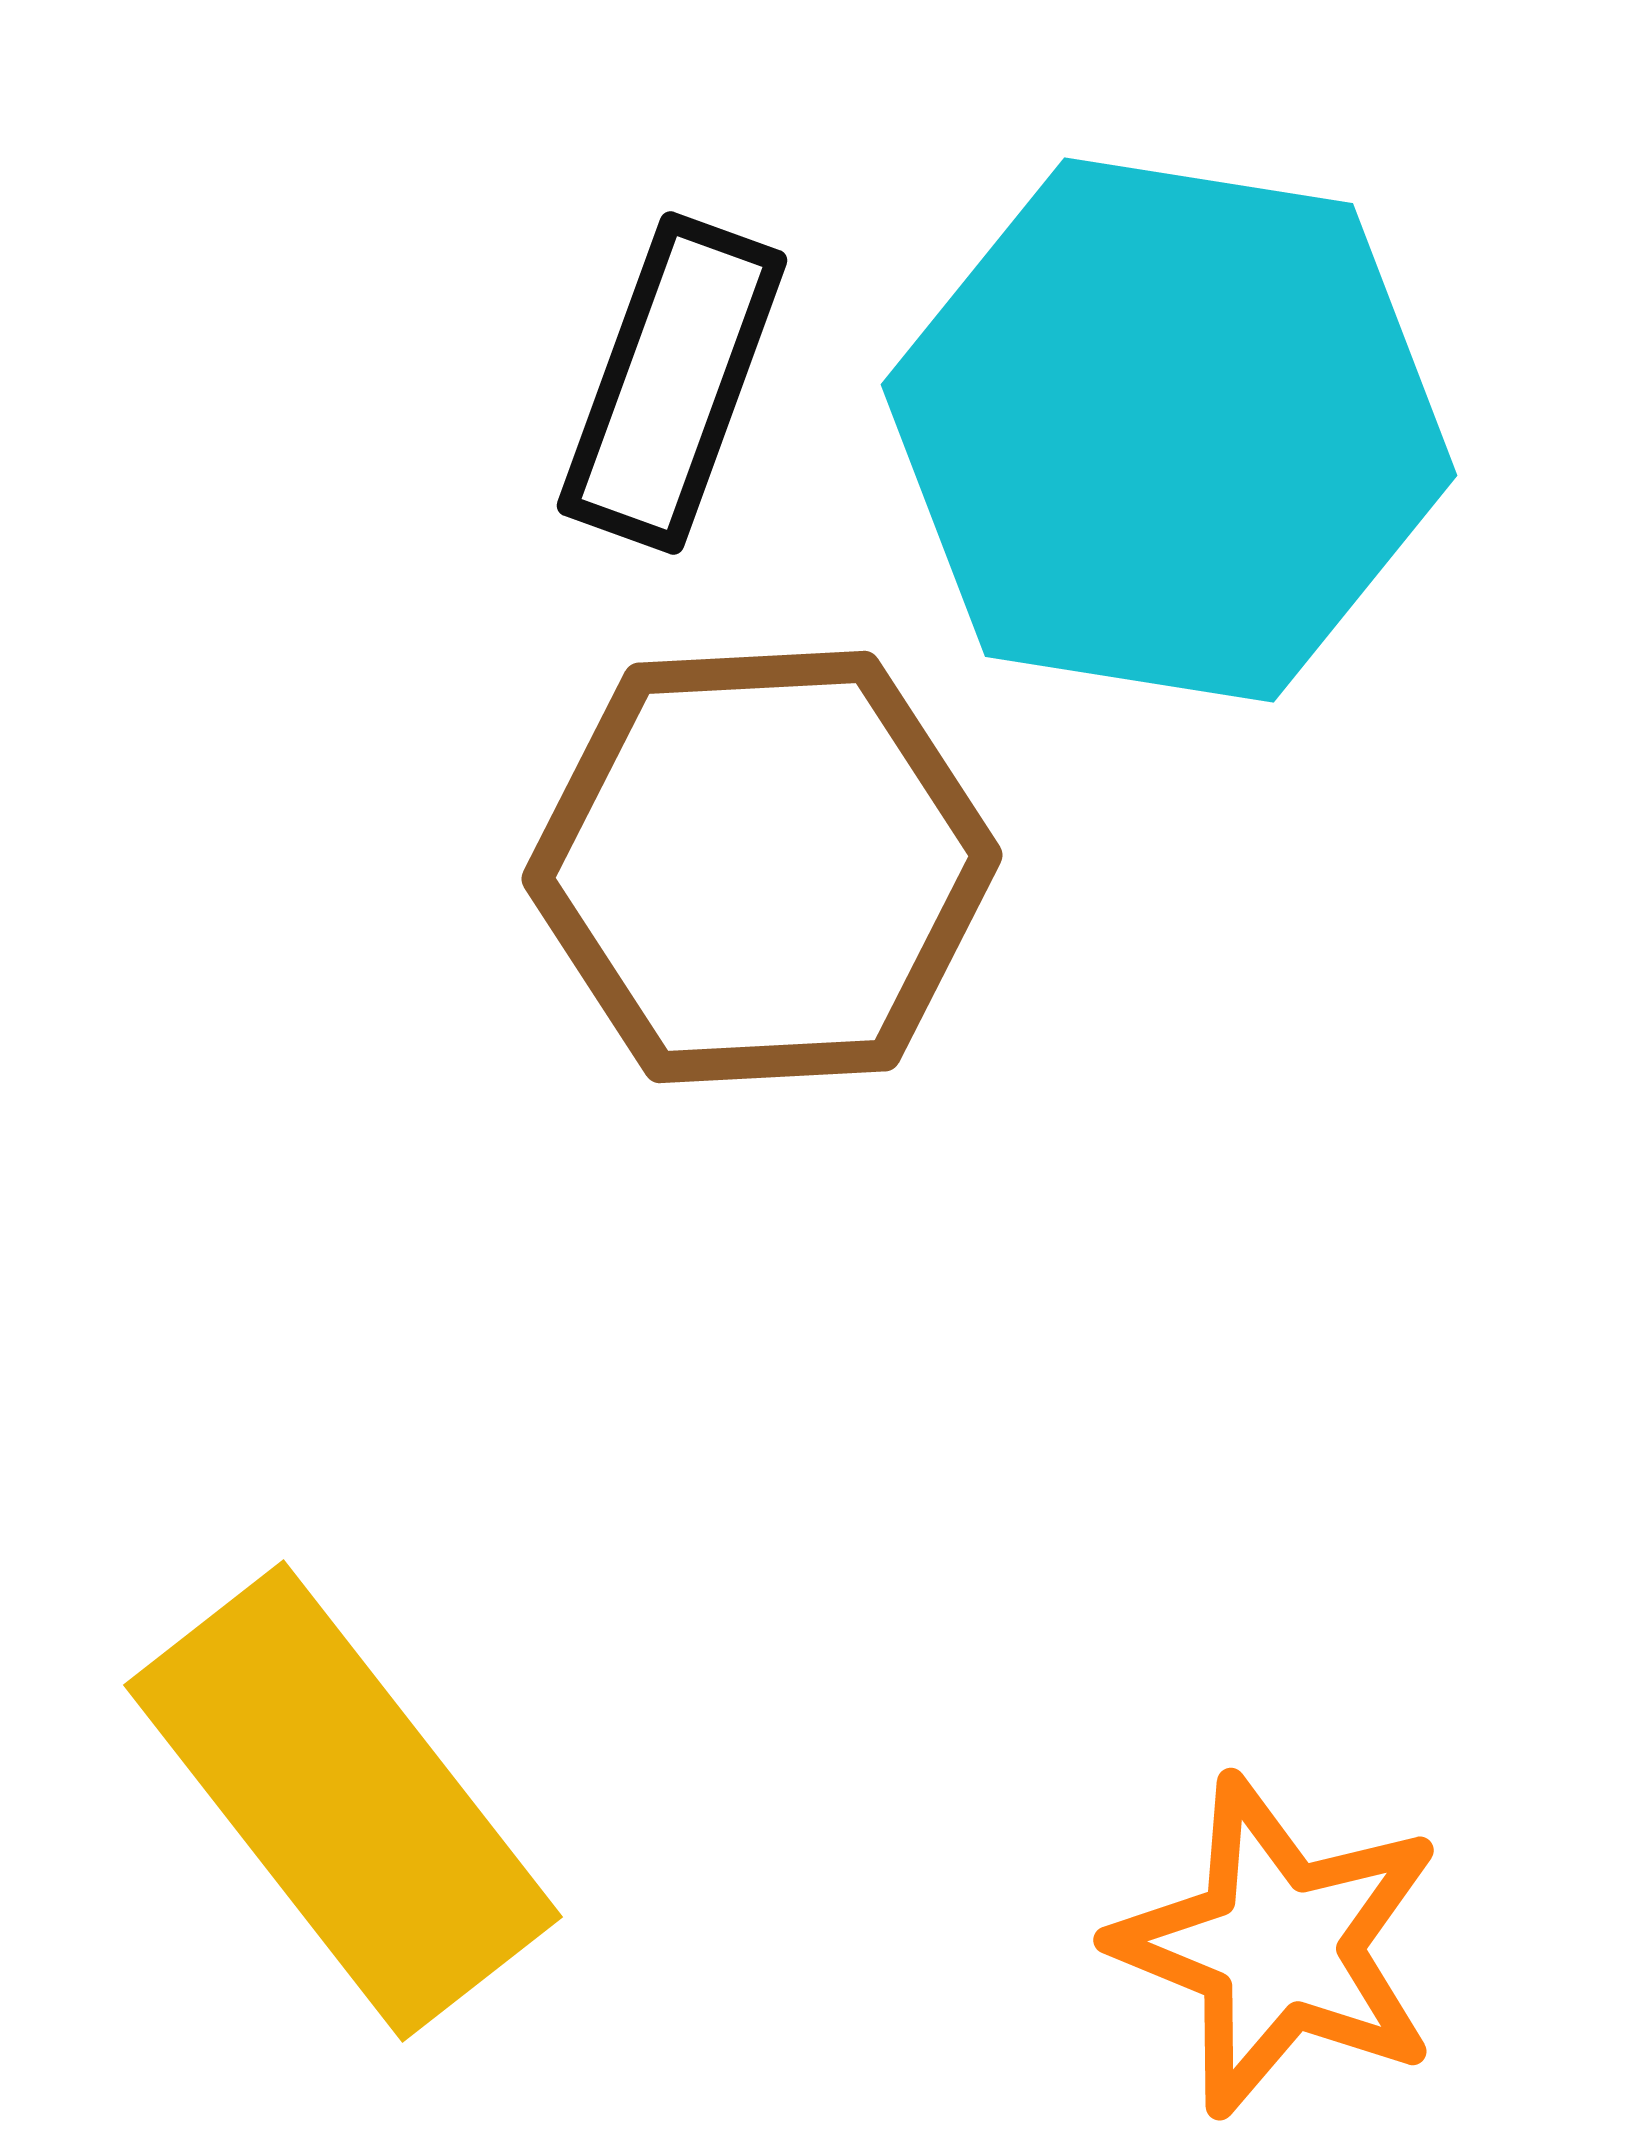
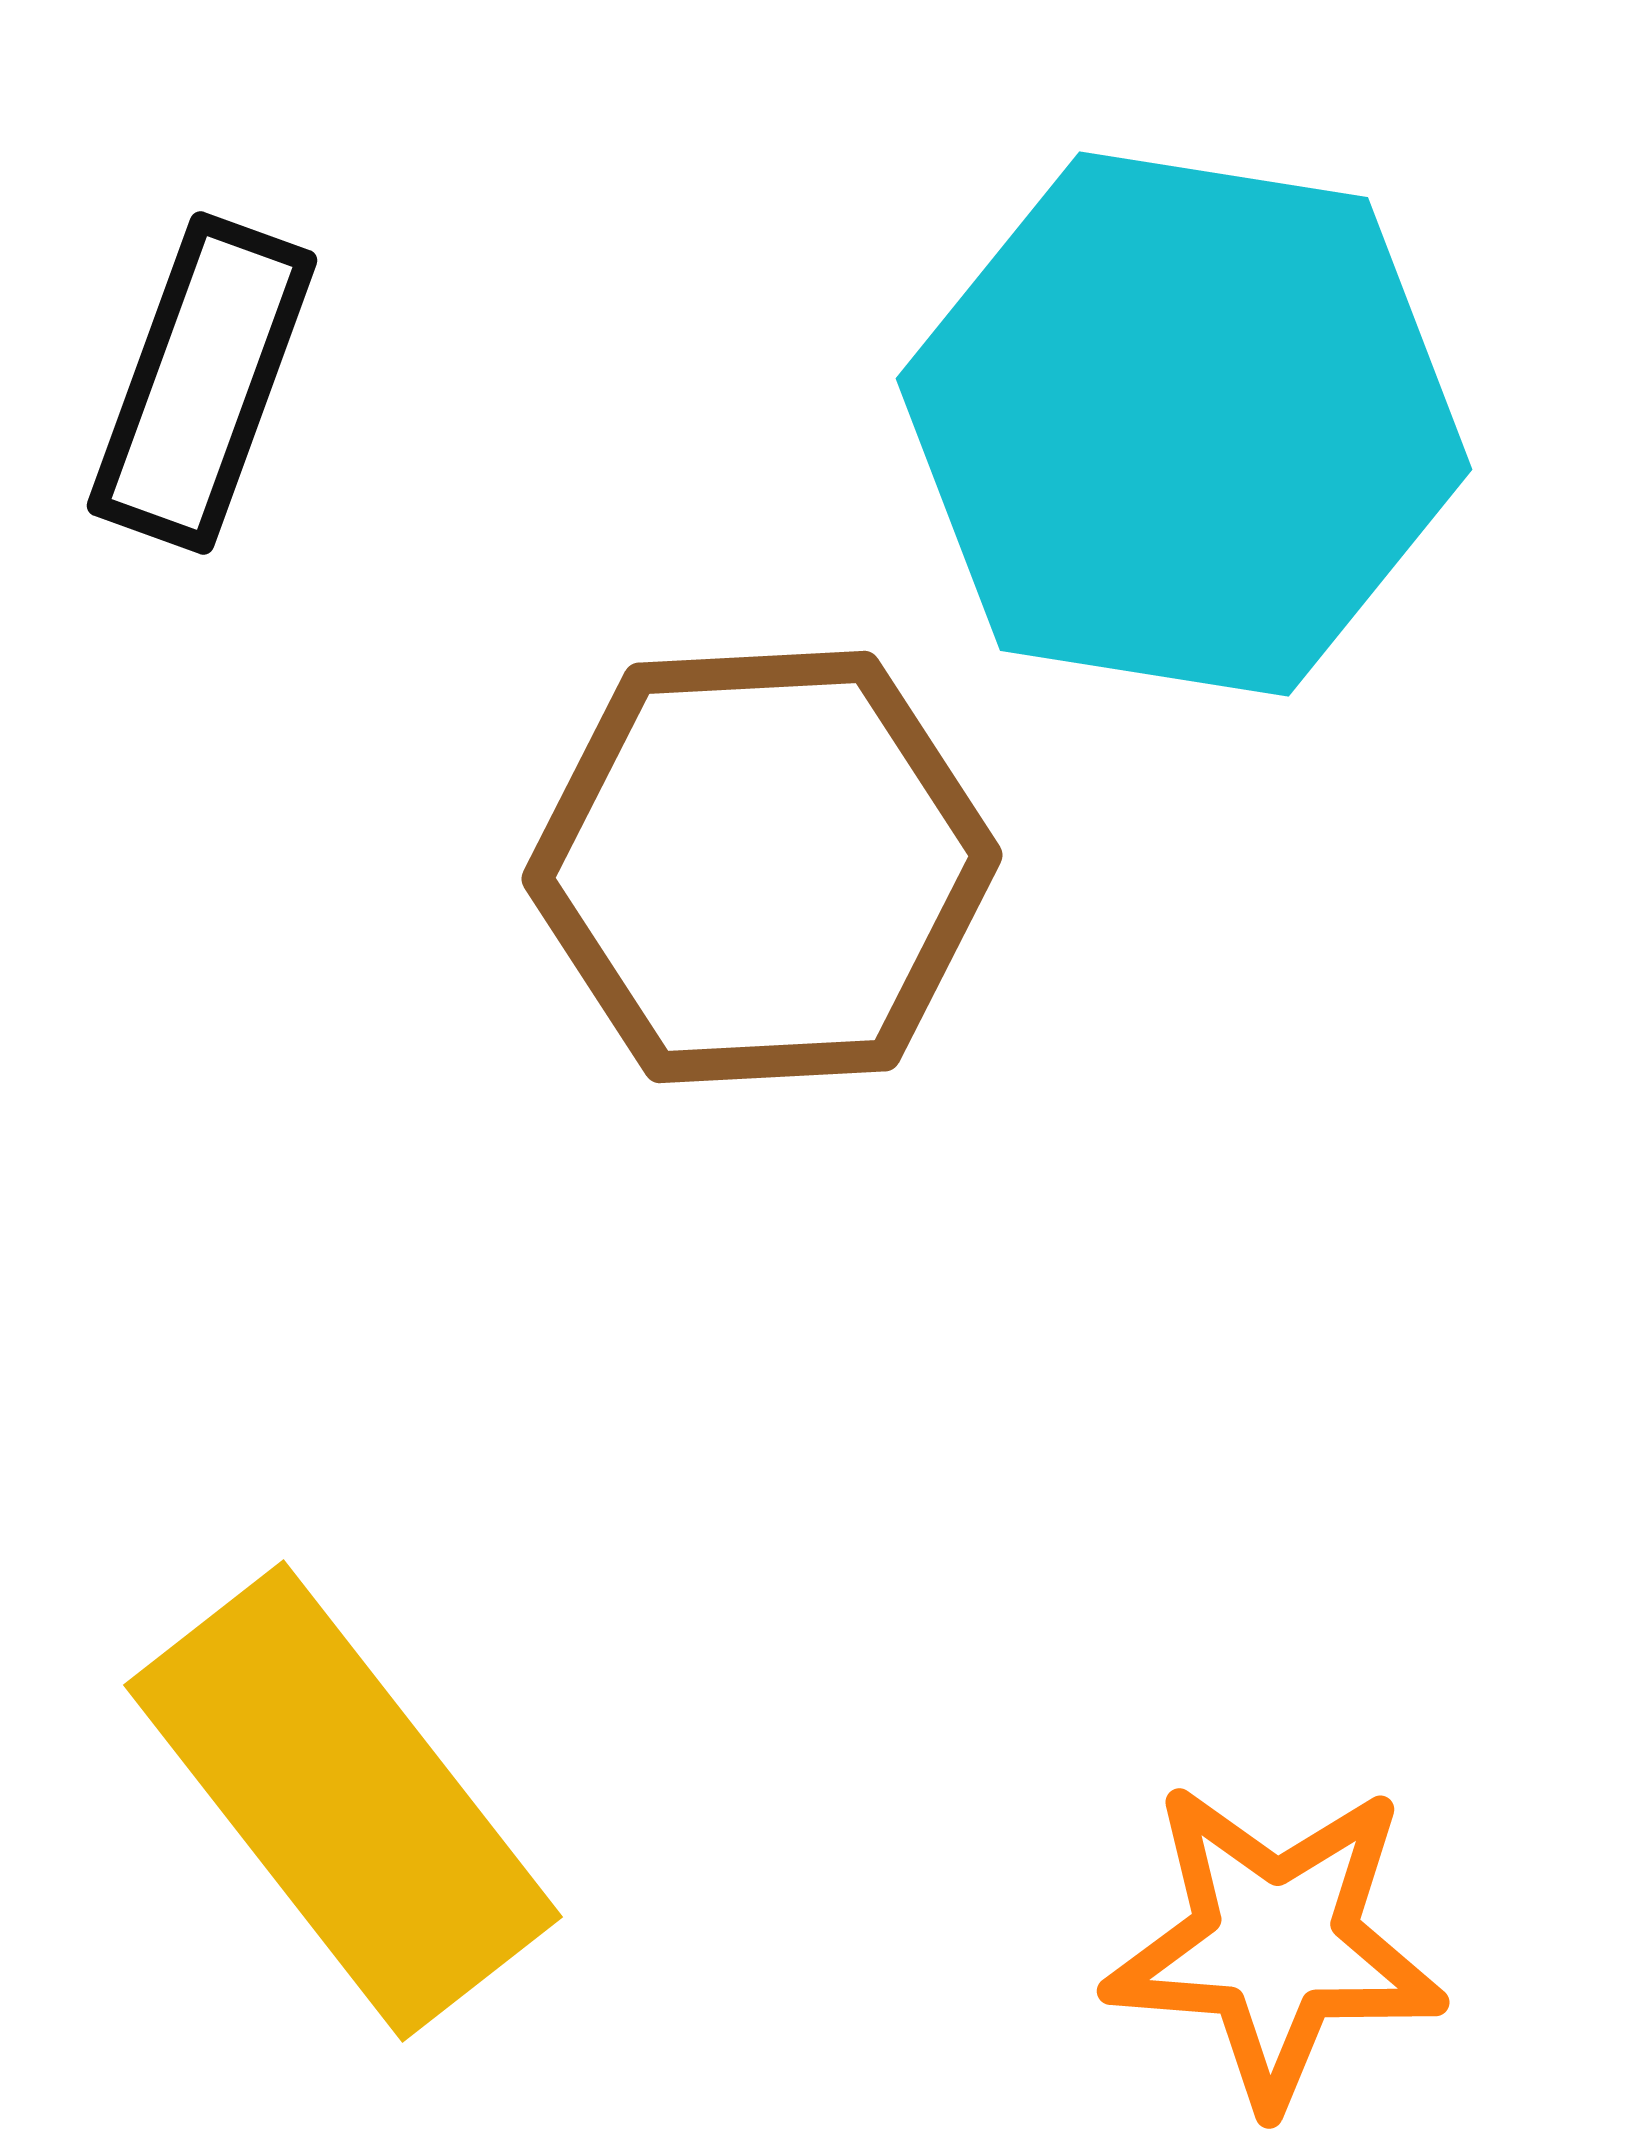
black rectangle: moved 470 px left
cyan hexagon: moved 15 px right, 6 px up
orange star: moved 3 px left, 2 px up; rotated 18 degrees counterclockwise
